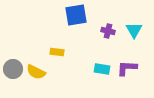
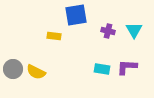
yellow rectangle: moved 3 px left, 16 px up
purple L-shape: moved 1 px up
